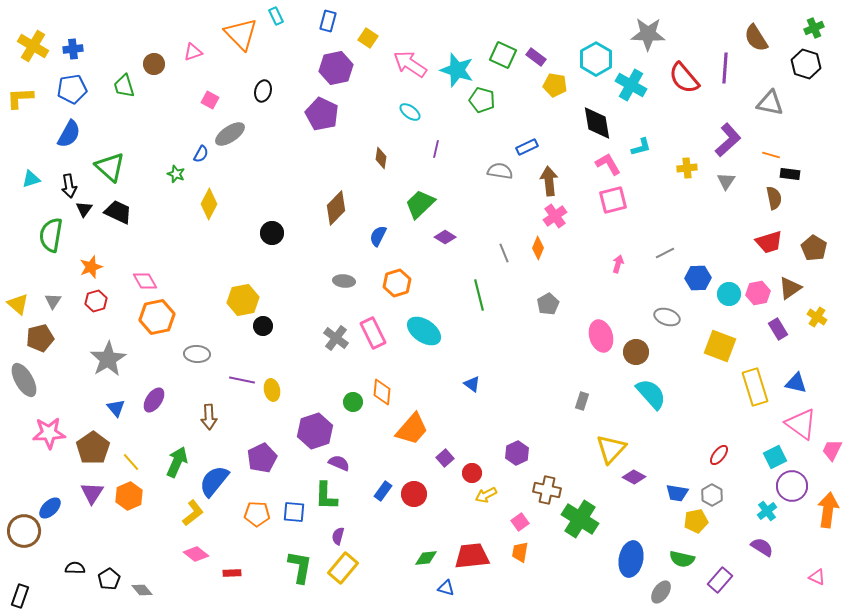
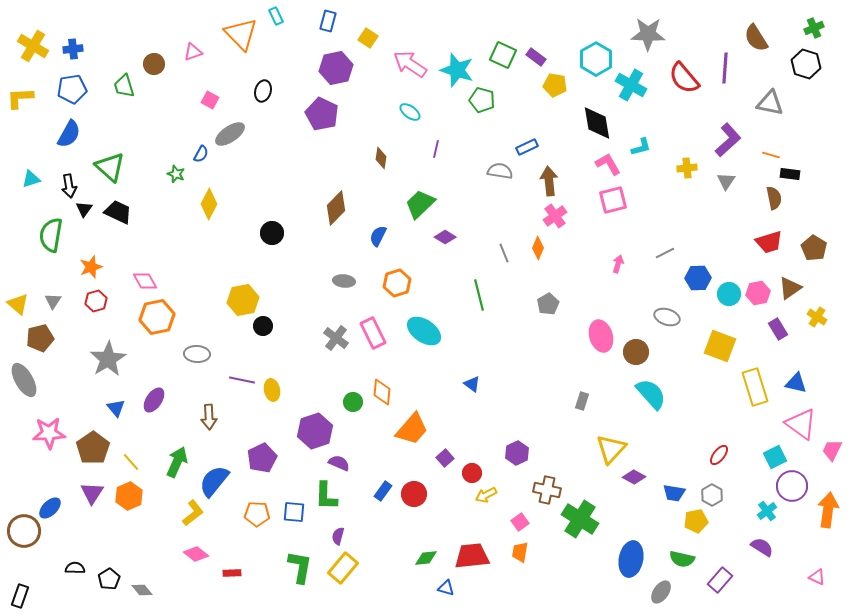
blue trapezoid at (677, 493): moved 3 px left
